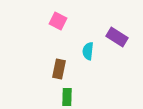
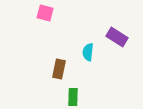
pink square: moved 13 px left, 8 px up; rotated 12 degrees counterclockwise
cyan semicircle: moved 1 px down
green rectangle: moved 6 px right
